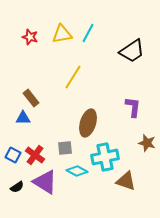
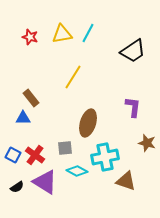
black trapezoid: moved 1 px right
